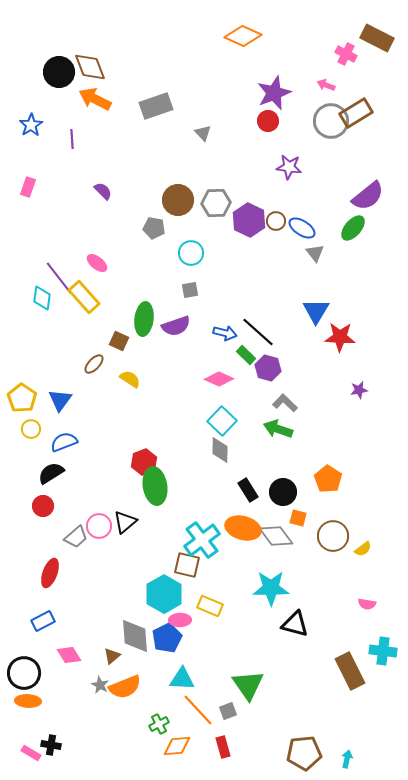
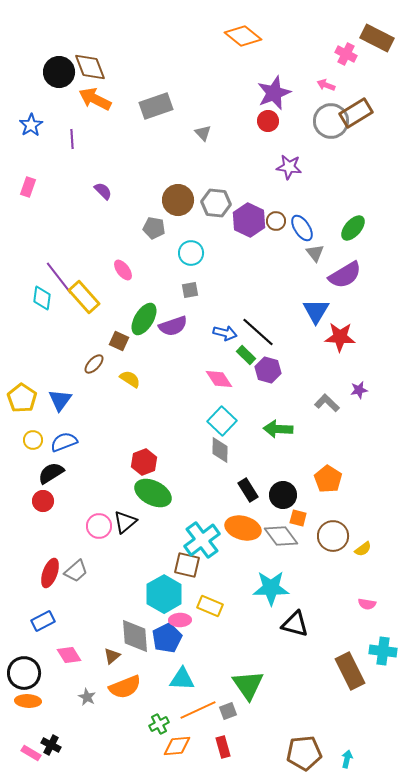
orange diamond at (243, 36): rotated 15 degrees clockwise
purple semicircle at (368, 196): moved 23 px left, 79 px down; rotated 8 degrees clockwise
gray hexagon at (216, 203): rotated 8 degrees clockwise
blue ellipse at (302, 228): rotated 24 degrees clockwise
pink ellipse at (97, 263): moved 26 px right, 7 px down; rotated 15 degrees clockwise
green ellipse at (144, 319): rotated 24 degrees clockwise
purple semicircle at (176, 326): moved 3 px left
purple hexagon at (268, 368): moved 2 px down
pink diamond at (219, 379): rotated 32 degrees clockwise
gray L-shape at (285, 403): moved 42 px right
yellow circle at (31, 429): moved 2 px right, 11 px down
green arrow at (278, 429): rotated 16 degrees counterclockwise
green ellipse at (155, 486): moved 2 px left, 7 px down; rotated 54 degrees counterclockwise
black circle at (283, 492): moved 3 px down
red circle at (43, 506): moved 5 px up
gray diamond at (276, 536): moved 5 px right
gray trapezoid at (76, 537): moved 34 px down
gray star at (100, 685): moved 13 px left, 12 px down
orange line at (198, 710): rotated 72 degrees counterclockwise
black cross at (51, 745): rotated 18 degrees clockwise
